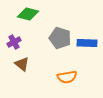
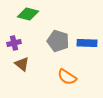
gray pentagon: moved 2 px left, 3 px down
purple cross: moved 1 px down; rotated 16 degrees clockwise
orange semicircle: rotated 42 degrees clockwise
